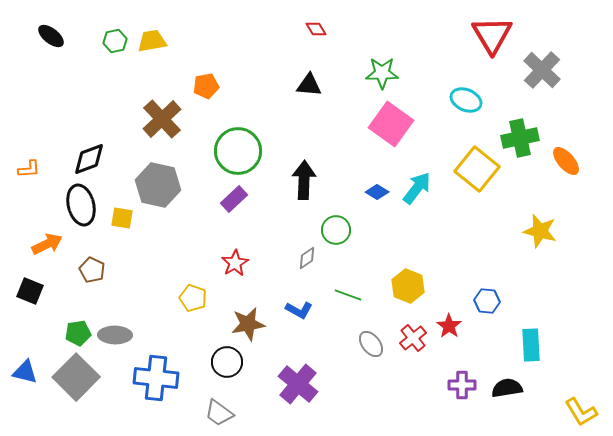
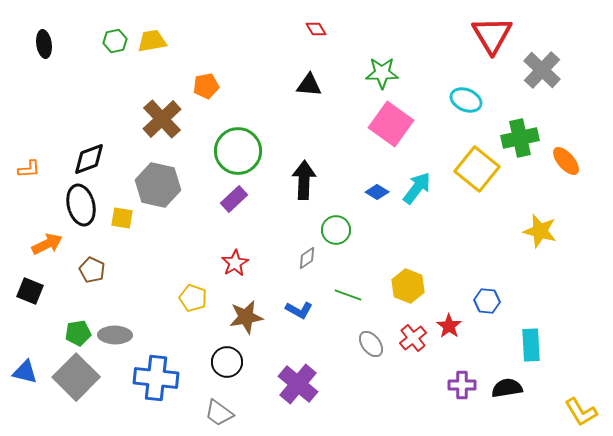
black ellipse at (51, 36): moved 7 px left, 8 px down; rotated 44 degrees clockwise
brown star at (248, 324): moved 2 px left, 7 px up
